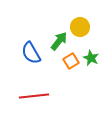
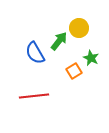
yellow circle: moved 1 px left, 1 px down
blue semicircle: moved 4 px right
orange square: moved 3 px right, 10 px down
